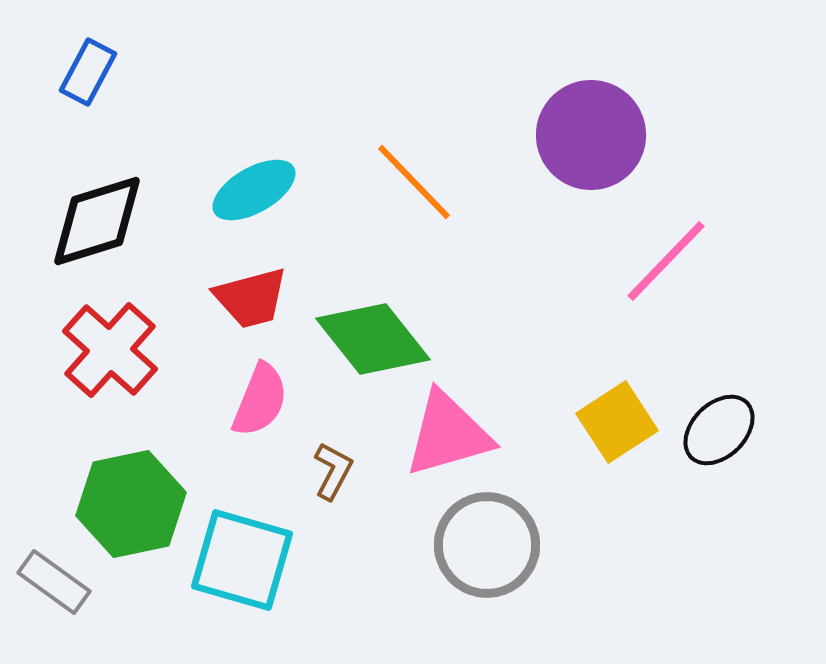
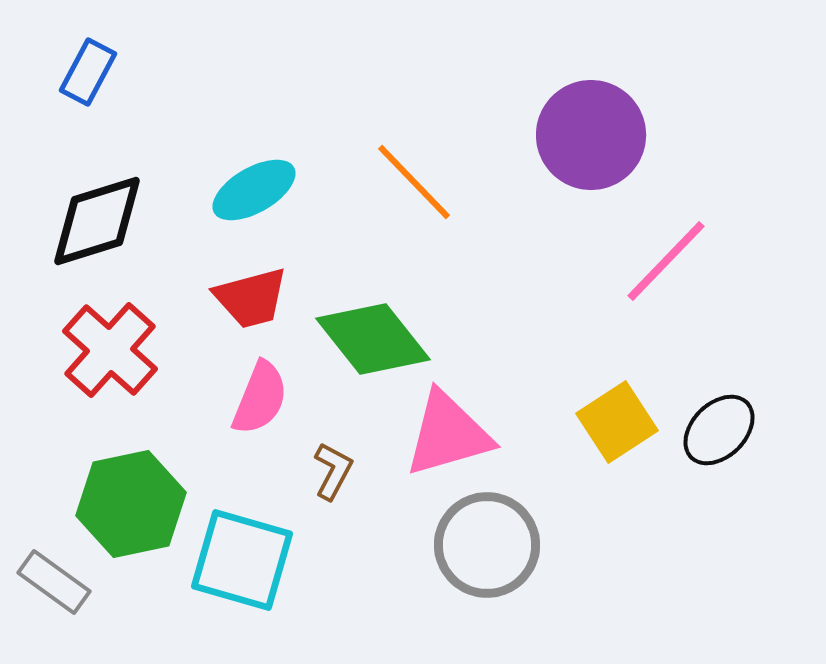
pink semicircle: moved 2 px up
